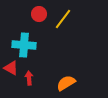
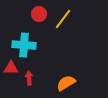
red triangle: rotated 28 degrees counterclockwise
